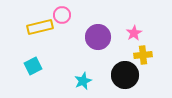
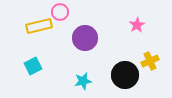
pink circle: moved 2 px left, 3 px up
yellow rectangle: moved 1 px left, 1 px up
pink star: moved 3 px right, 8 px up
purple circle: moved 13 px left, 1 px down
yellow cross: moved 7 px right, 6 px down; rotated 18 degrees counterclockwise
cyan star: rotated 12 degrees clockwise
